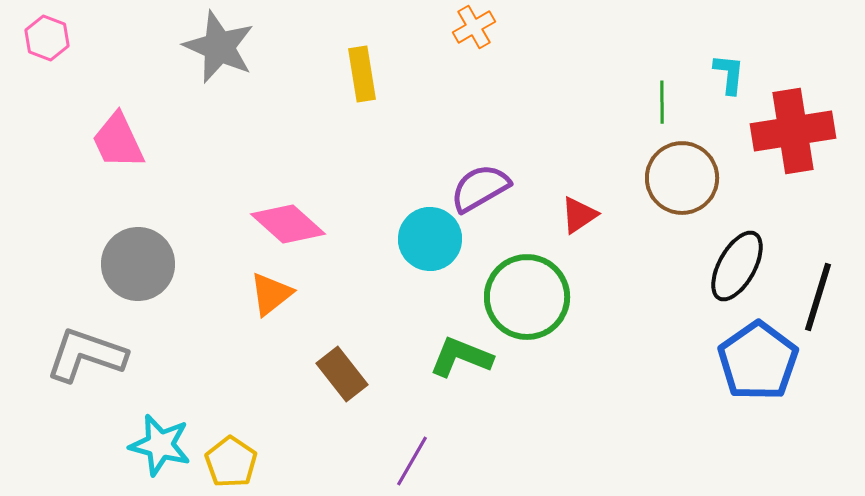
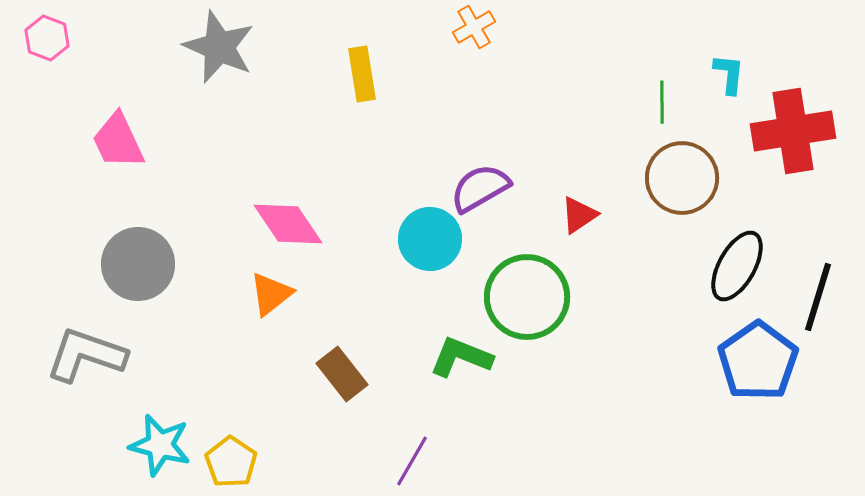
pink diamond: rotated 14 degrees clockwise
